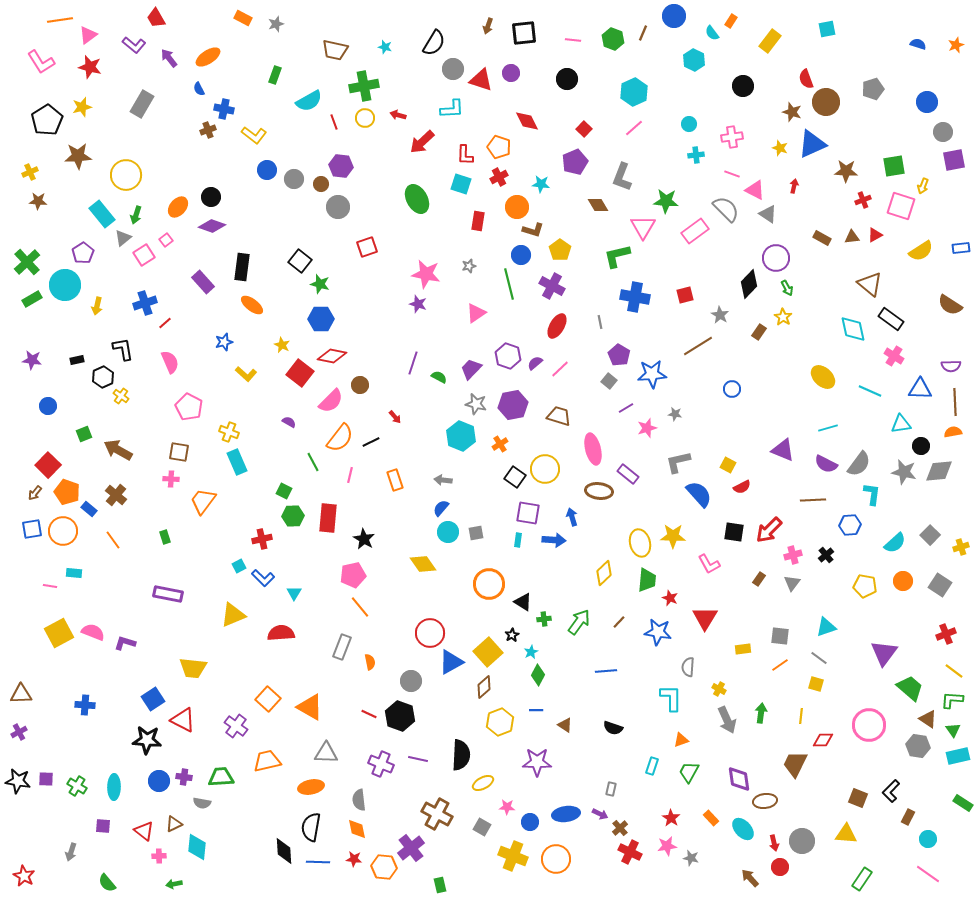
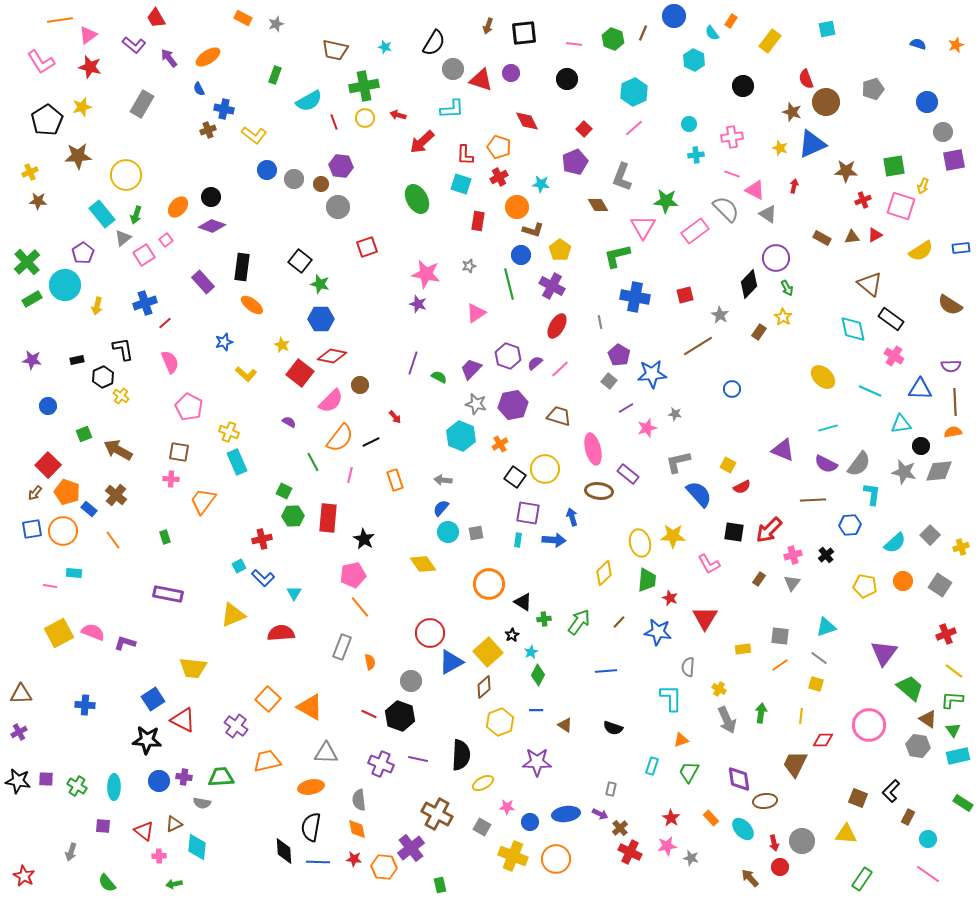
pink line at (573, 40): moved 1 px right, 4 px down
